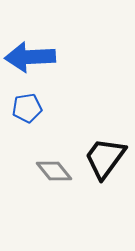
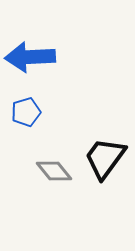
blue pentagon: moved 1 px left, 4 px down; rotated 8 degrees counterclockwise
